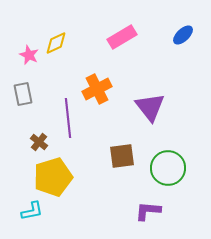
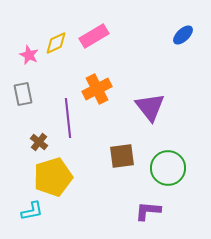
pink rectangle: moved 28 px left, 1 px up
